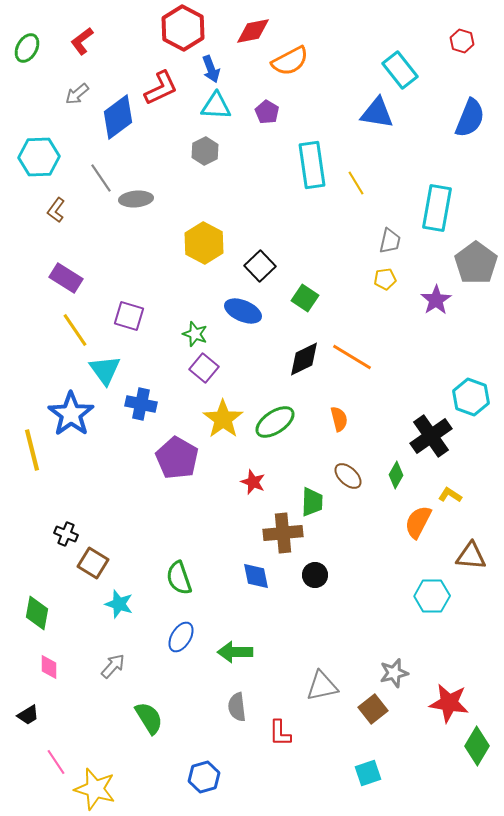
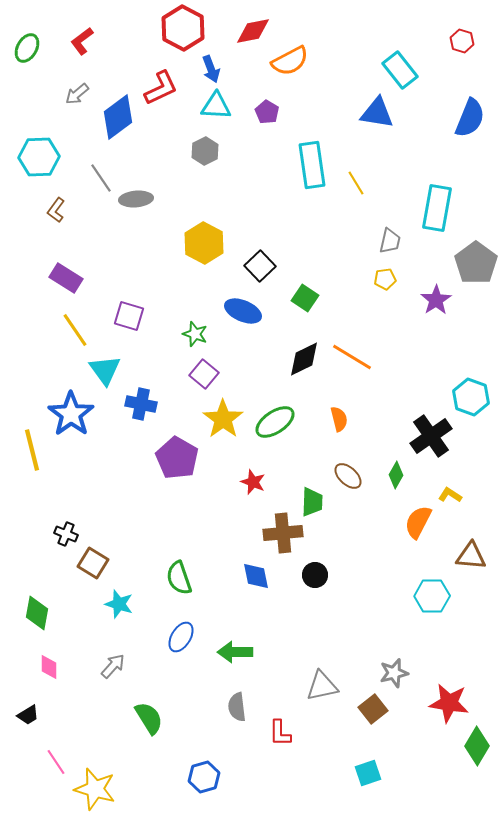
purple square at (204, 368): moved 6 px down
